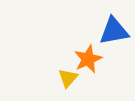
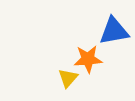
orange star: rotated 20 degrees clockwise
